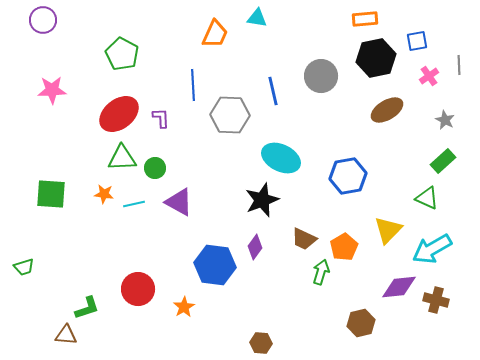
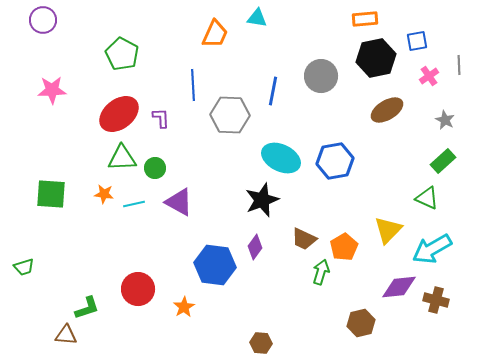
blue line at (273, 91): rotated 24 degrees clockwise
blue hexagon at (348, 176): moved 13 px left, 15 px up
